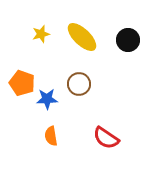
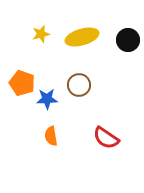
yellow ellipse: rotated 60 degrees counterclockwise
brown circle: moved 1 px down
